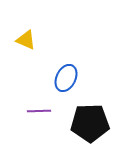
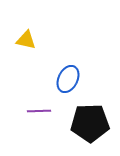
yellow triangle: rotated 10 degrees counterclockwise
blue ellipse: moved 2 px right, 1 px down
